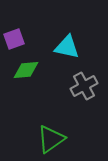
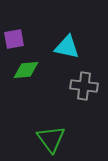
purple square: rotated 10 degrees clockwise
gray cross: rotated 36 degrees clockwise
green triangle: rotated 32 degrees counterclockwise
